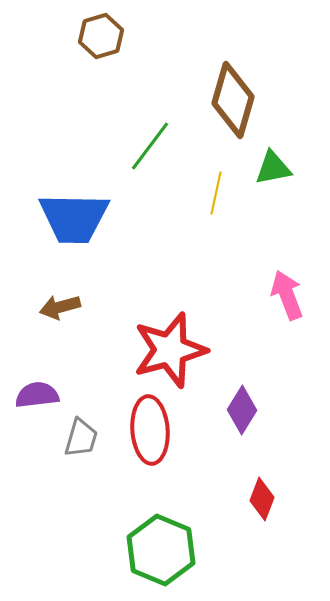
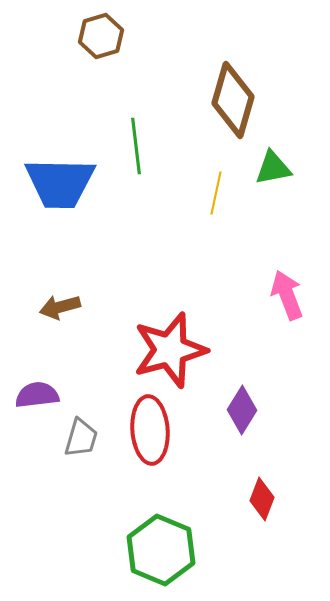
green line: moved 14 px left; rotated 44 degrees counterclockwise
blue trapezoid: moved 14 px left, 35 px up
